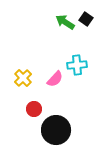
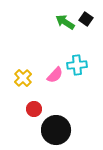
pink semicircle: moved 4 px up
